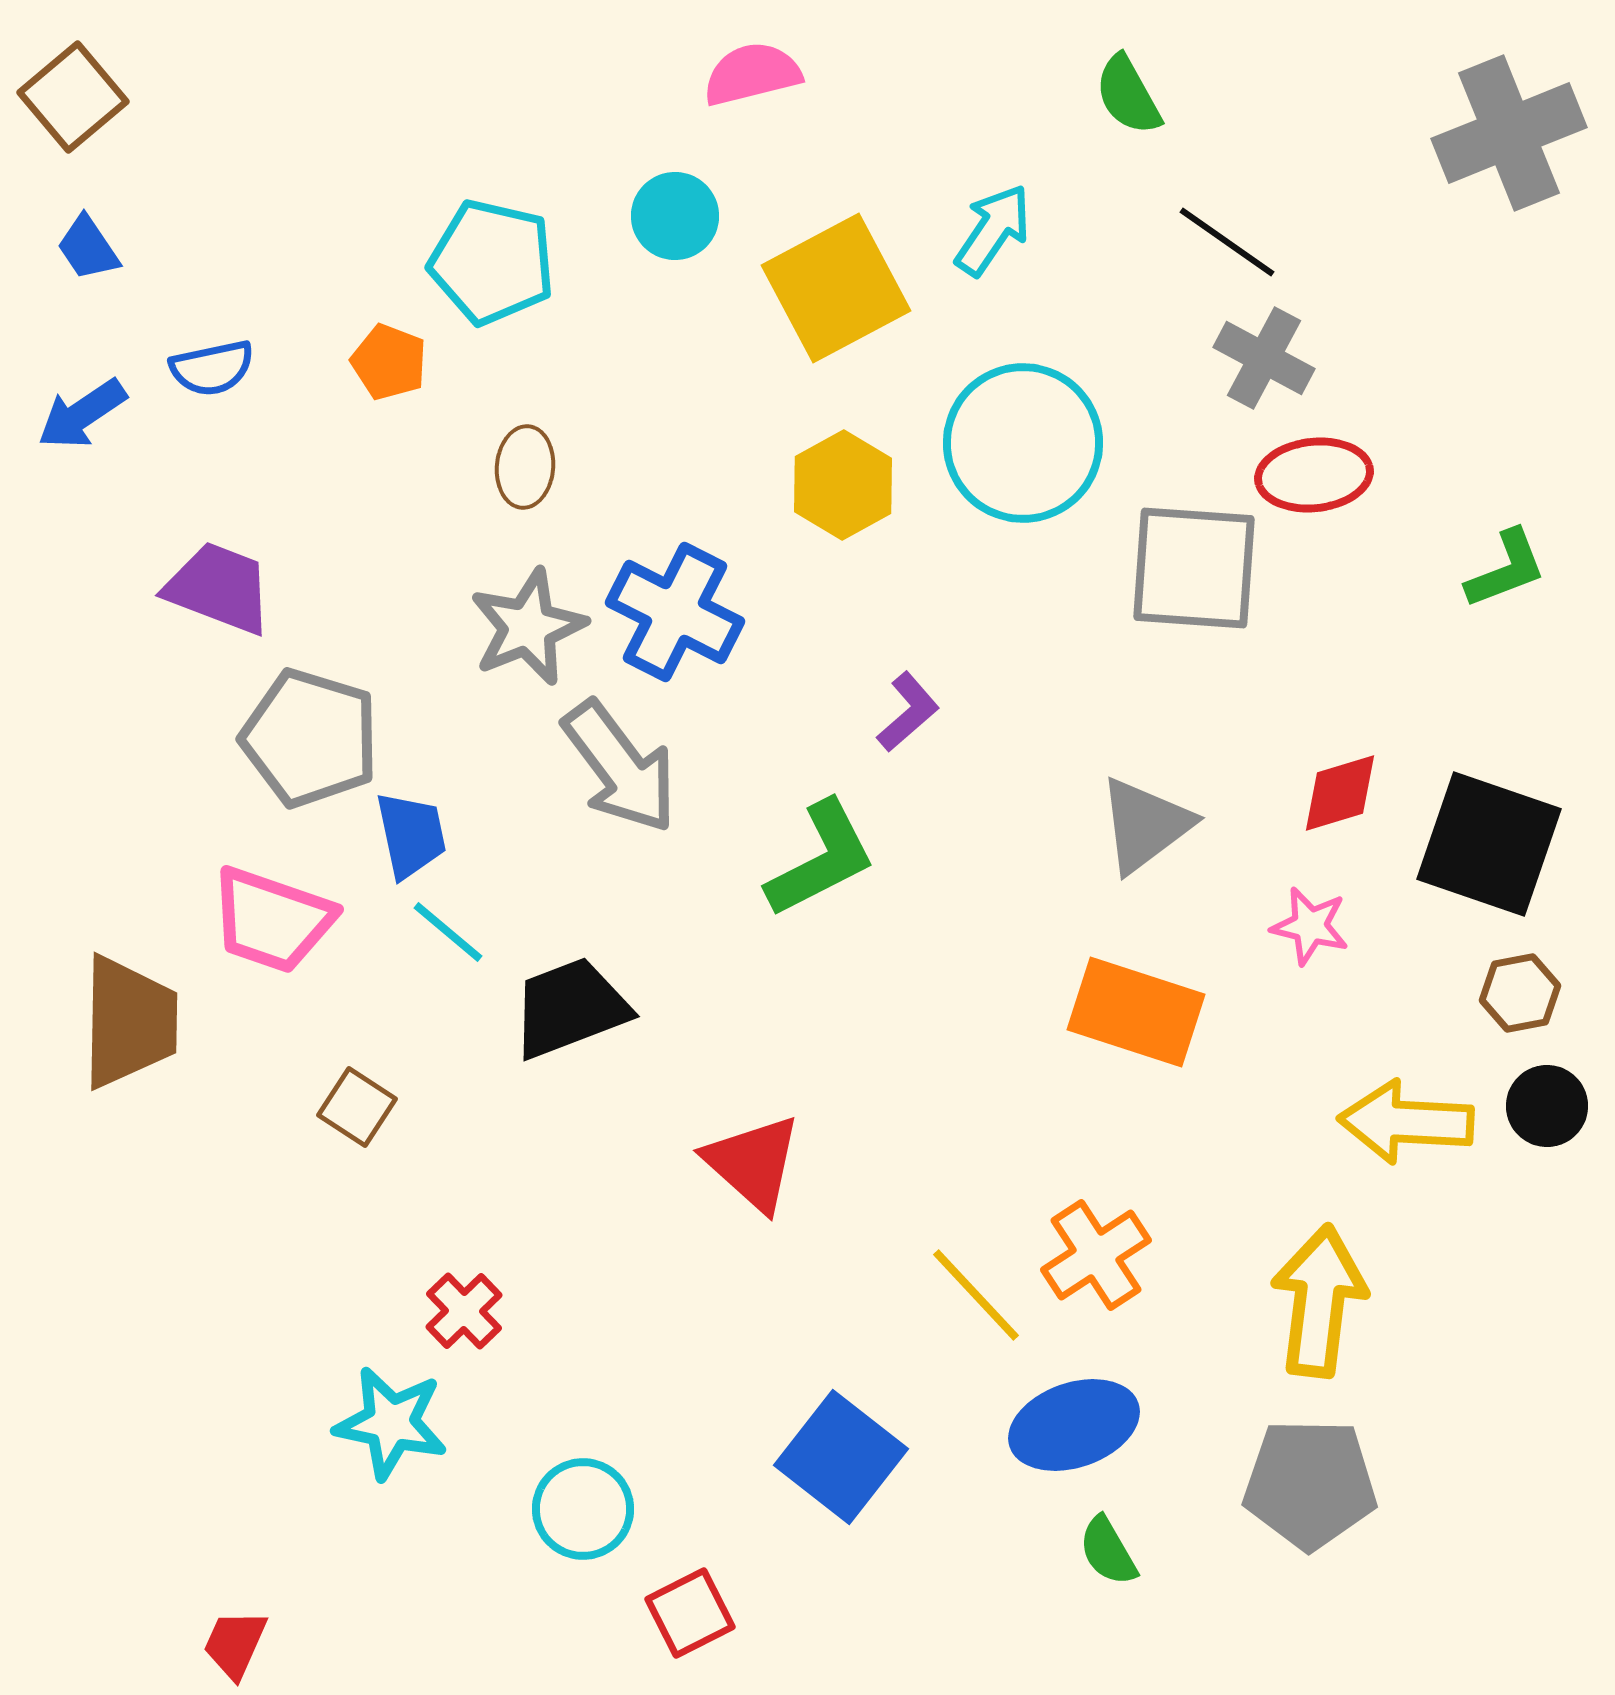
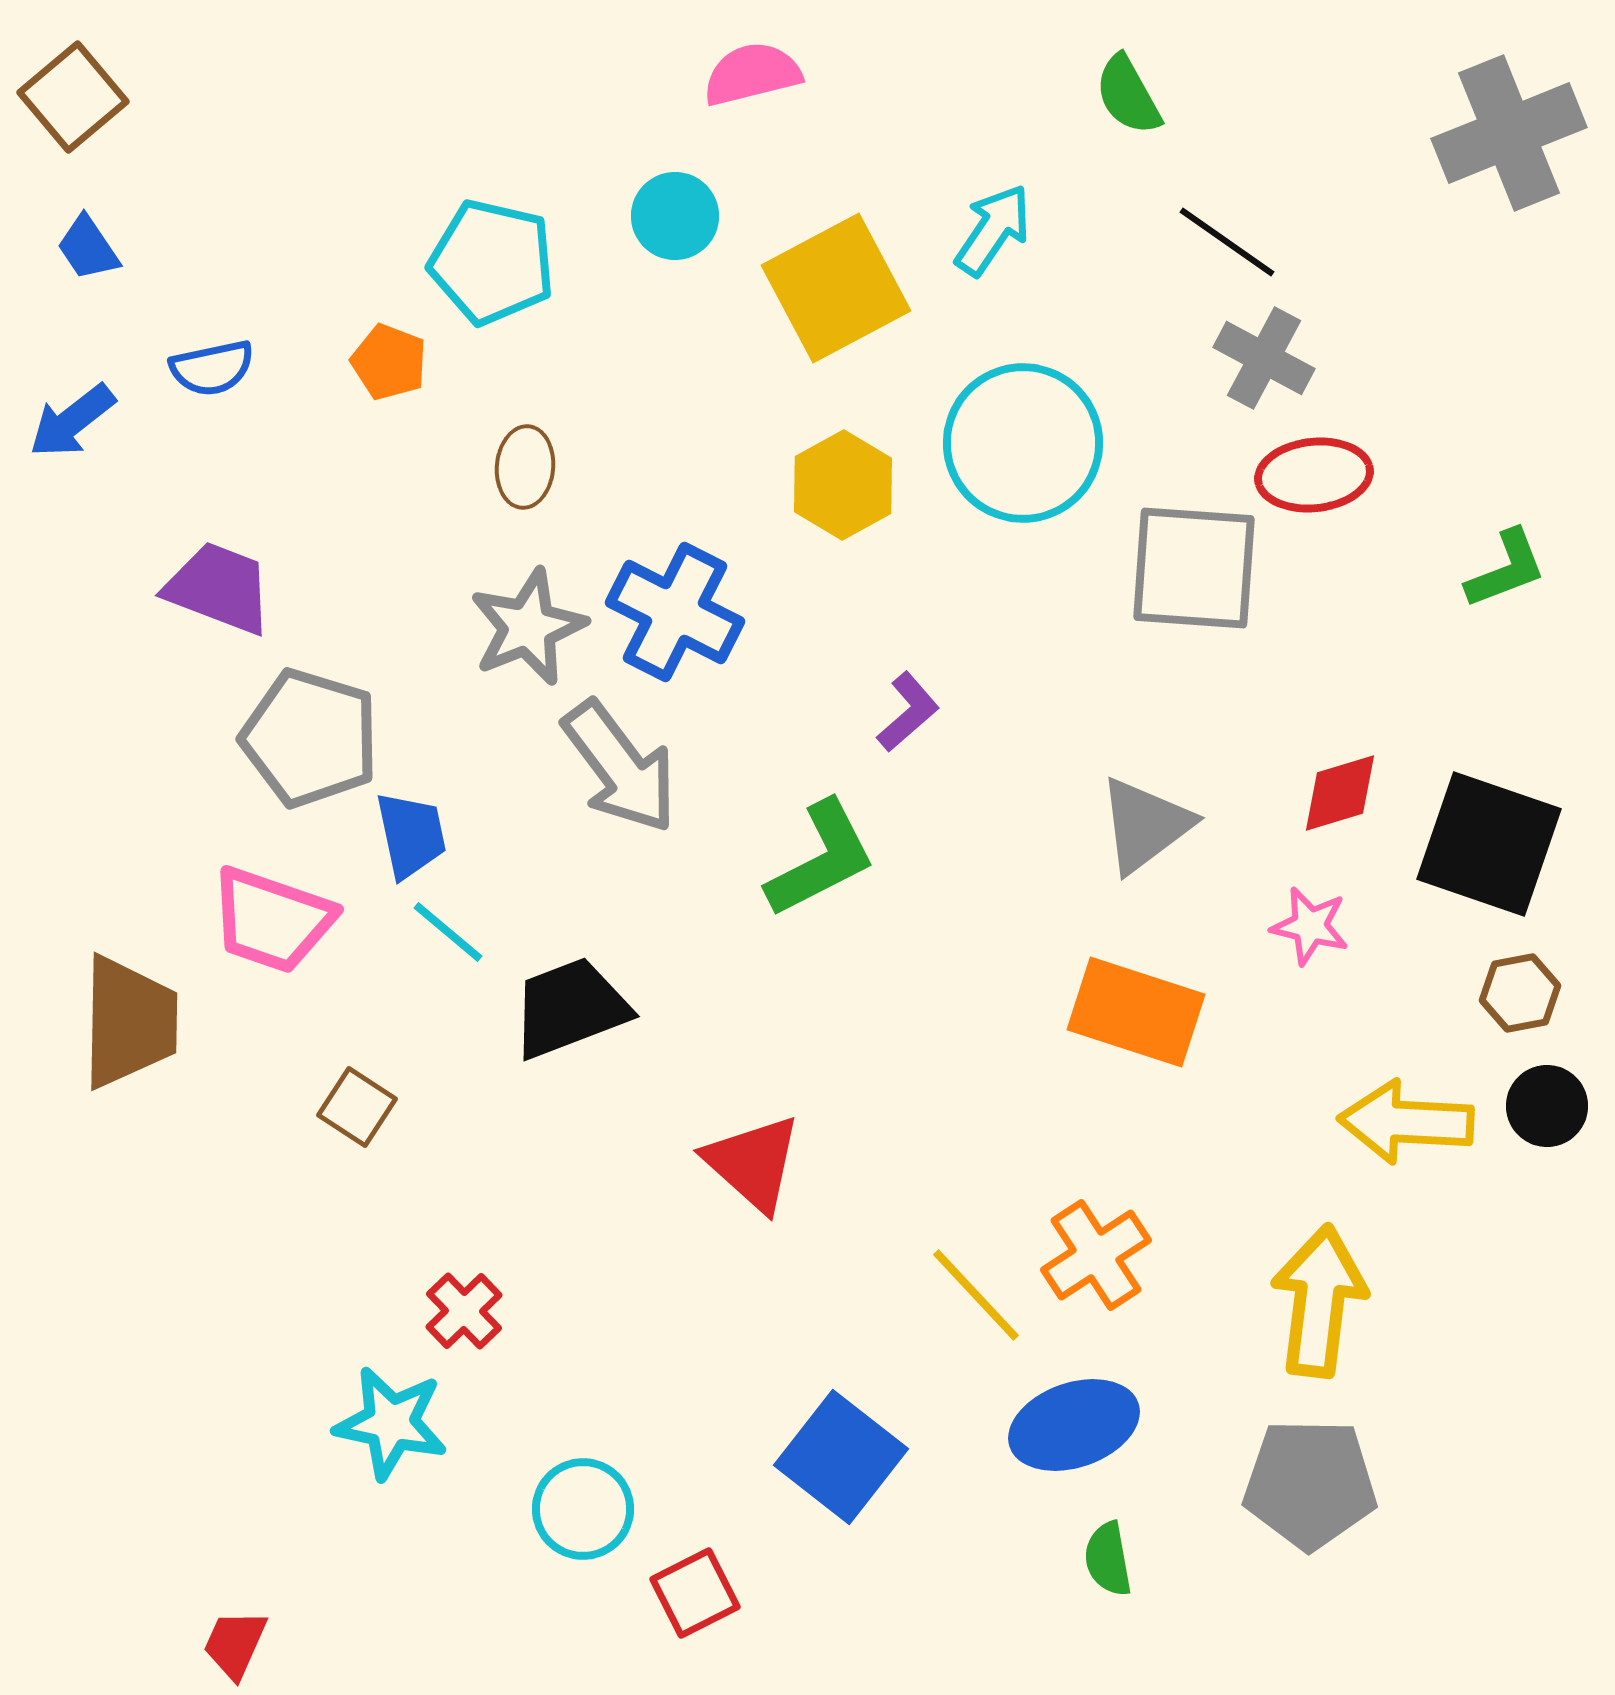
blue arrow at (82, 414): moved 10 px left, 7 px down; rotated 4 degrees counterclockwise
green semicircle at (1108, 1551): moved 8 px down; rotated 20 degrees clockwise
red square at (690, 1613): moved 5 px right, 20 px up
